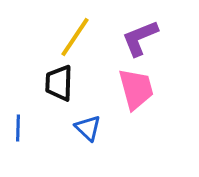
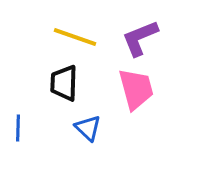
yellow line: rotated 75 degrees clockwise
black trapezoid: moved 5 px right
